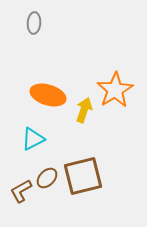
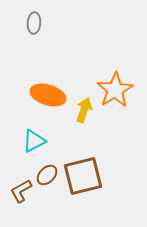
cyan triangle: moved 1 px right, 2 px down
brown ellipse: moved 3 px up
